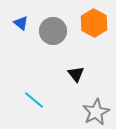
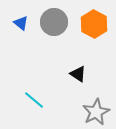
orange hexagon: moved 1 px down
gray circle: moved 1 px right, 9 px up
black triangle: moved 2 px right; rotated 18 degrees counterclockwise
